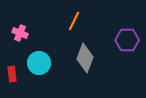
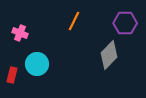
purple hexagon: moved 2 px left, 17 px up
gray diamond: moved 24 px right, 3 px up; rotated 24 degrees clockwise
cyan circle: moved 2 px left, 1 px down
red rectangle: moved 1 px down; rotated 21 degrees clockwise
